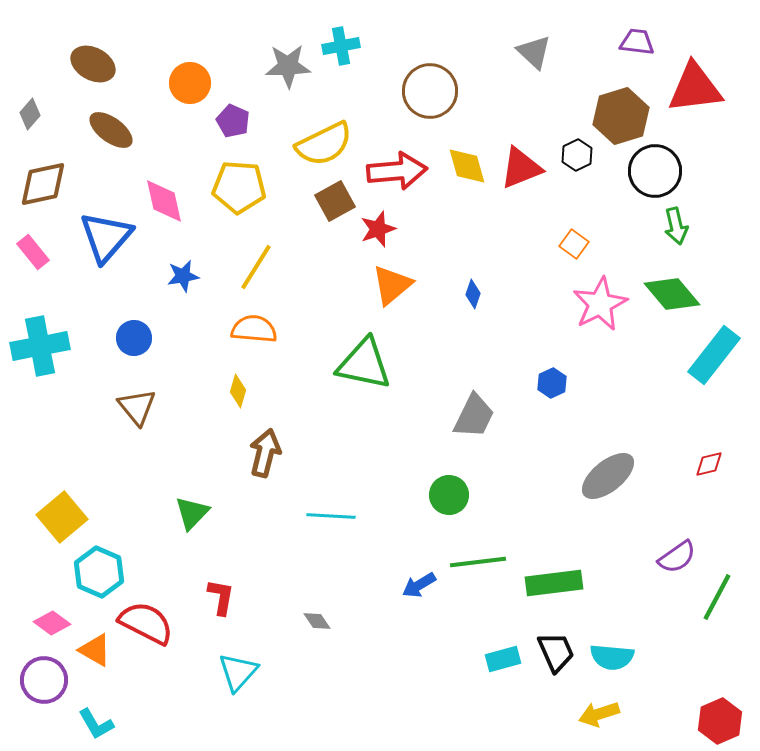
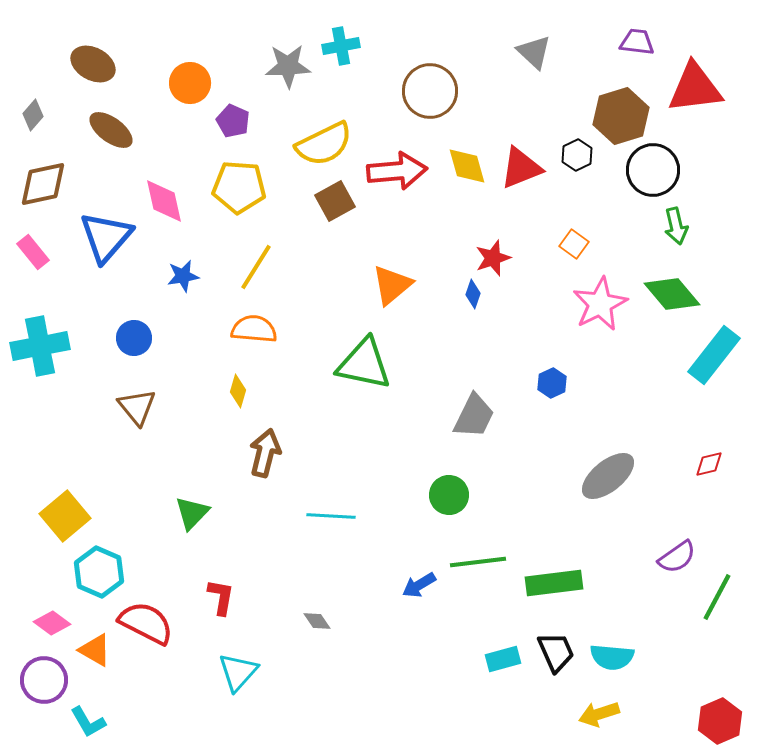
gray diamond at (30, 114): moved 3 px right, 1 px down
black circle at (655, 171): moved 2 px left, 1 px up
red star at (378, 229): moved 115 px right, 29 px down
yellow square at (62, 517): moved 3 px right, 1 px up
cyan L-shape at (96, 724): moved 8 px left, 2 px up
